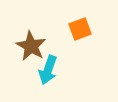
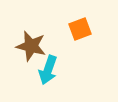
brown star: rotated 16 degrees counterclockwise
